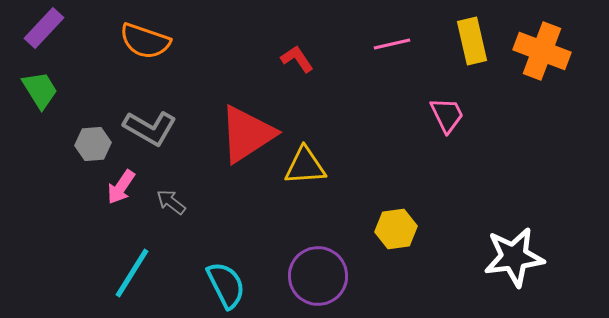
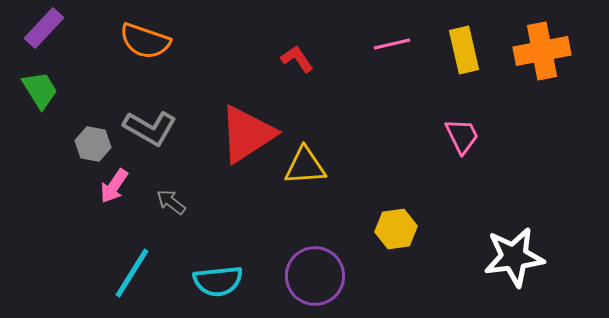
yellow rectangle: moved 8 px left, 9 px down
orange cross: rotated 32 degrees counterclockwise
pink trapezoid: moved 15 px right, 21 px down
gray hexagon: rotated 16 degrees clockwise
pink arrow: moved 7 px left, 1 px up
purple circle: moved 3 px left
cyan semicircle: moved 8 px left, 4 px up; rotated 111 degrees clockwise
